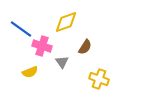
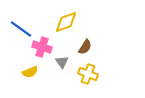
pink cross: moved 1 px down
yellow cross: moved 11 px left, 5 px up
